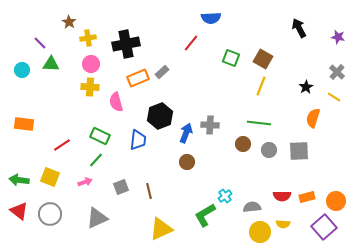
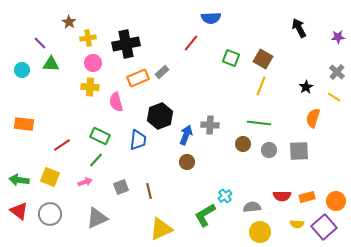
purple star at (338, 37): rotated 16 degrees counterclockwise
pink circle at (91, 64): moved 2 px right, 1 px up
blue arrow at (186, 133): moved 2 px down
yellow semicircle at (283, 224): moved 14 px right
